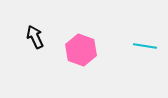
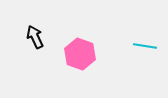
pink hexagon: moved 1 px left, 4 px down
